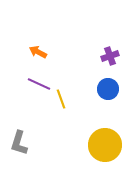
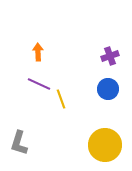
orange arrow: rotated 60 degrees clockwise
